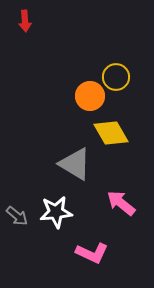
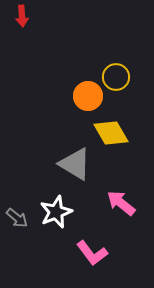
red arrow: moved 3 px left, 5 px up
orange circle: moved 2 px left
white star: rotated 16 degrees counterclockwise
gray arrow: moved 2 px down
pink L-shape: rotated 28 degrees clockwise
